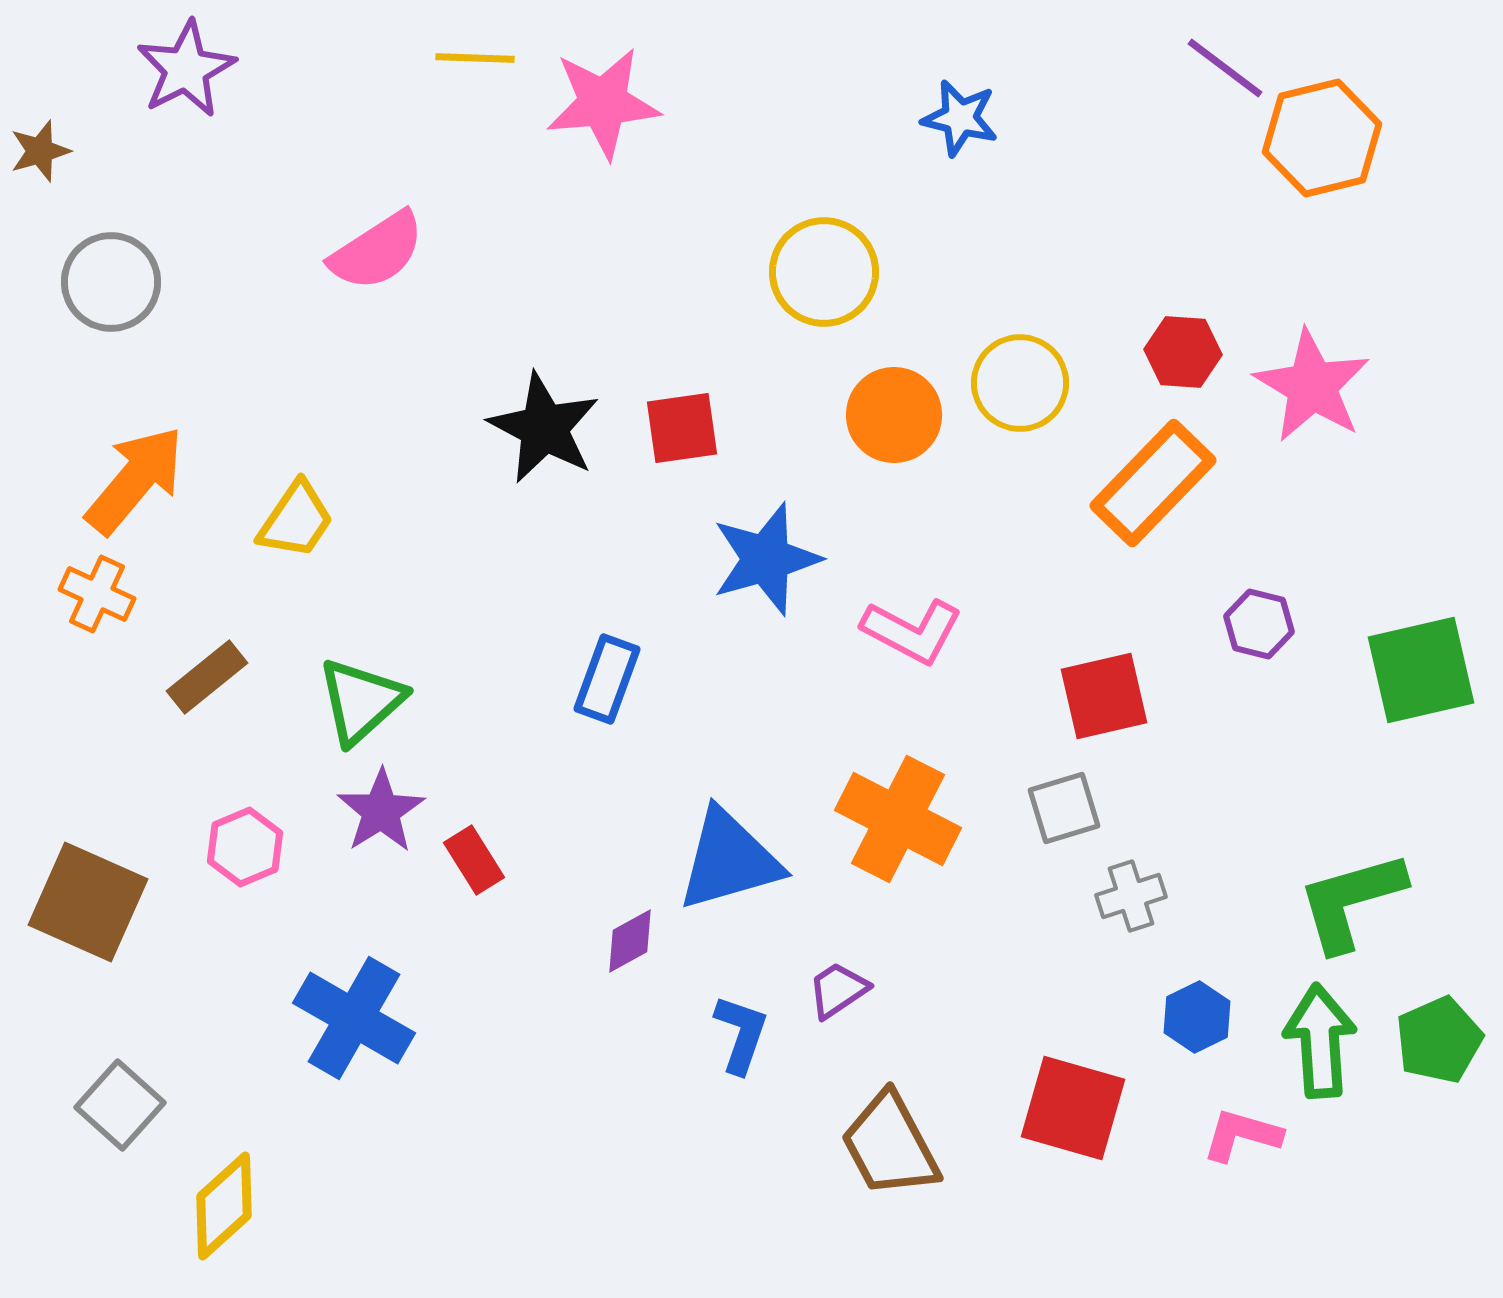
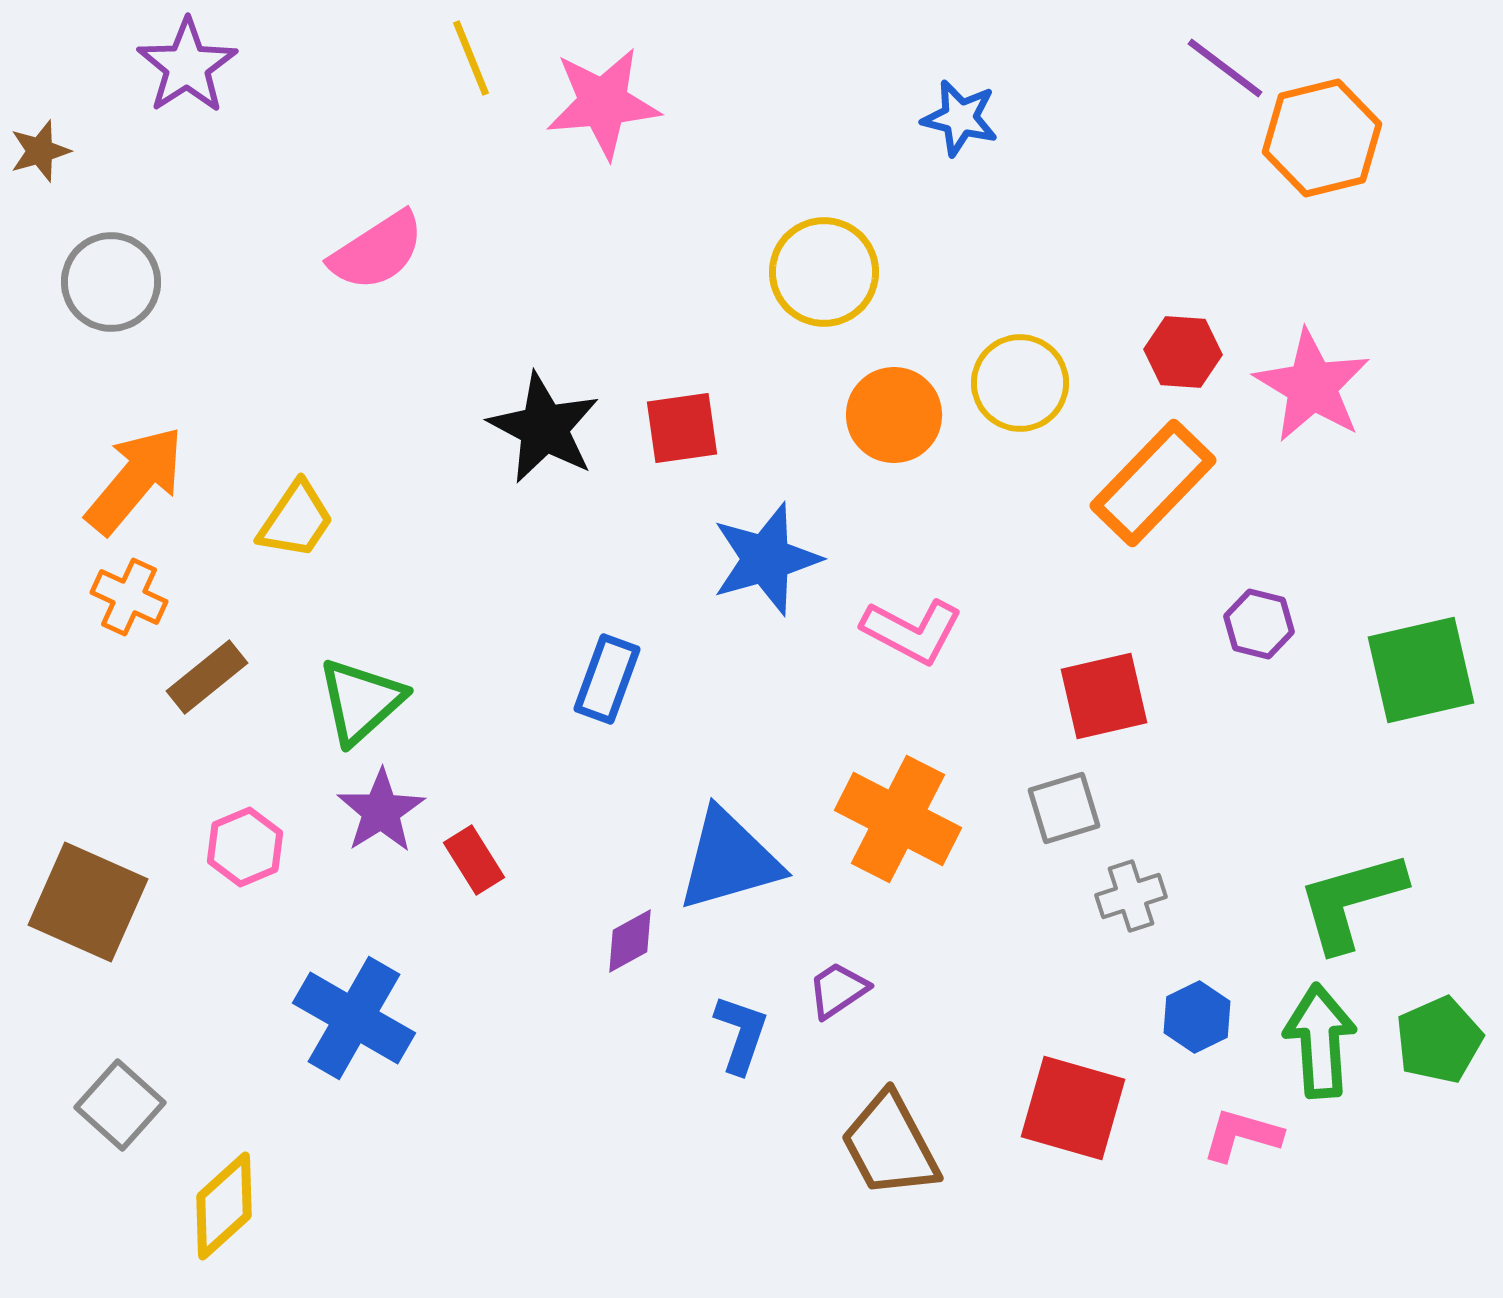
yellow line at (475, 58): moved 4 px left; rotated 66 degrees clockwise
purple star at (186, 69): moved 1 px right, 3 px up; rotated 6 degrees counterclockwise
orange cross at (97, 594): moved 32 px right, 3 px down
